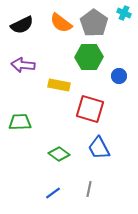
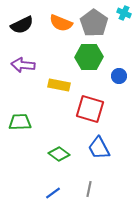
orange semicircle: rotated 15 degrees counterclockwise
